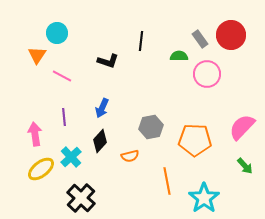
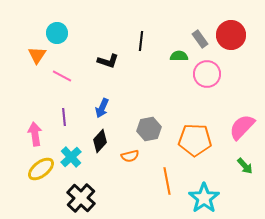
gray hexagon: moved 2 px left, 2 px down
